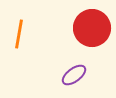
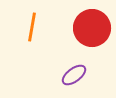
orange line: moved 13 px right, 7 px up
